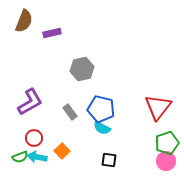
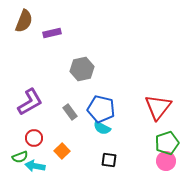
cyan arrow: moved 2 px left, 9 px down
